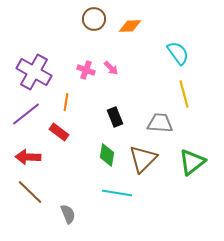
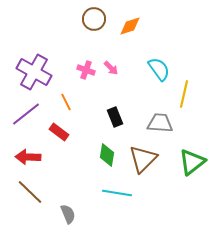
orange diamond: rotated 15 degrees counterclockwise
cyan semicircle: moved 19 px left, 16 px down
yellow line: rotated 28 degrees clockwise
orange line: rotated 36 degrees counterclockwise
